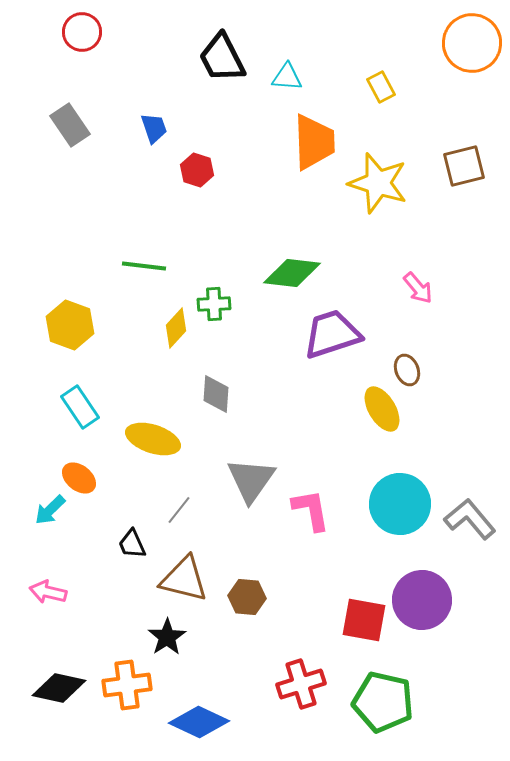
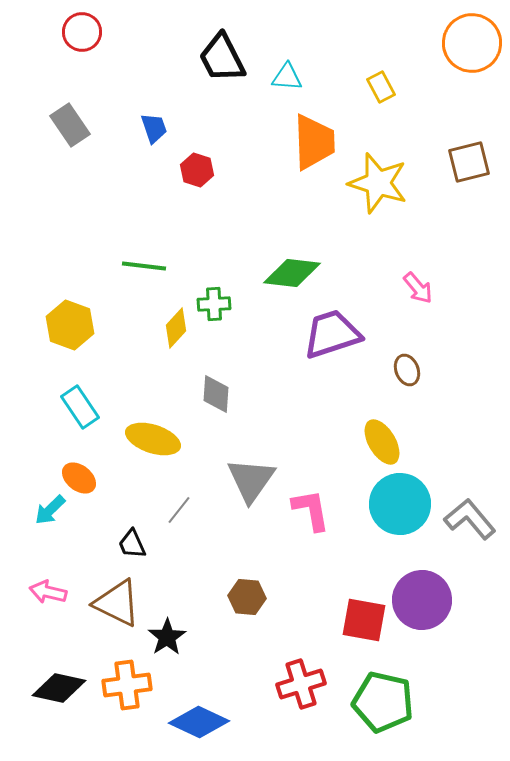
brown square at (464, 166): moved 5 px right, 4 px up
yellow ellipse at (382, 409): moved 33 px down
brown triangle at (184, 579): moved 67 px left, 24 px down; rotated 12 degrees clockwise
